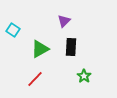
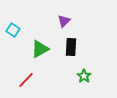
red line: moved 9 px left, 1 px down
